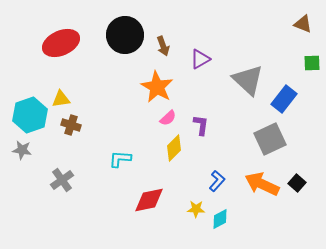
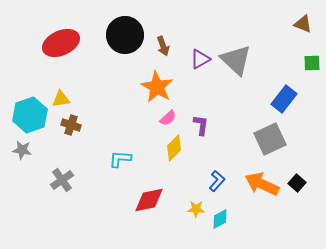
gray triangle: moved 12 px left, 20 px up
